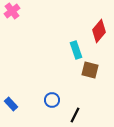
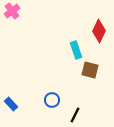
red diamond: rotated 15 degrees counterclockwise
